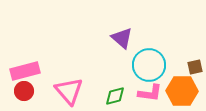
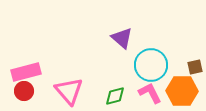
cyan circle: moved 2 px right
pink rectangle: moved 1 px right, 1 px down
pink L-shape: rotated 125 degrees counterclockwise
